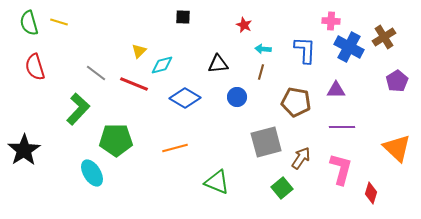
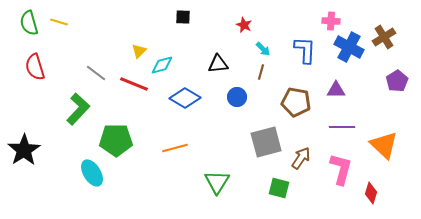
cyan arrow: rotated 140 degrees counterclockwise
orange triangle: moved 13 px left, 3 px up
green triangle: rotated 40 degrees clockwise
green square: moved 3 px left; rotated 35 degrees counterclockwise
